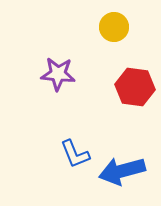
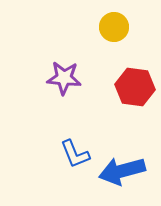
purple star: moved 6 px right, 4 px down
